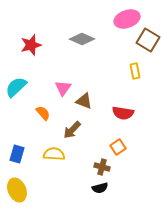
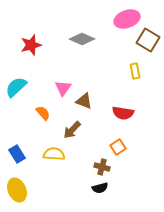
blue rectangle: rotated 48 degrees counterclockwise
